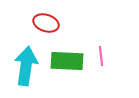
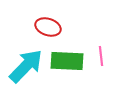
red ellipse: moved 2 px right, 4 px down
cyan arrow: rotated 36 degrees clockwise
